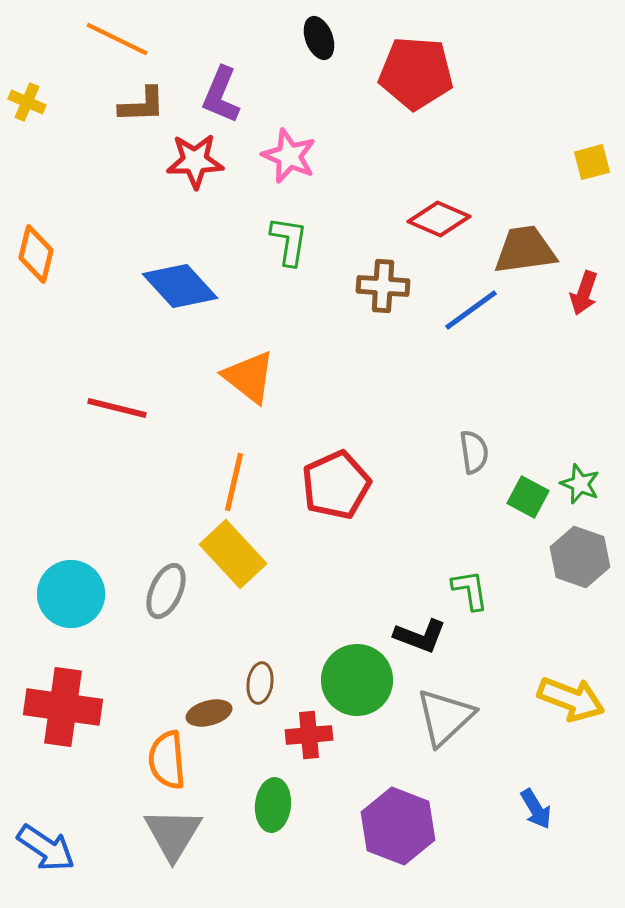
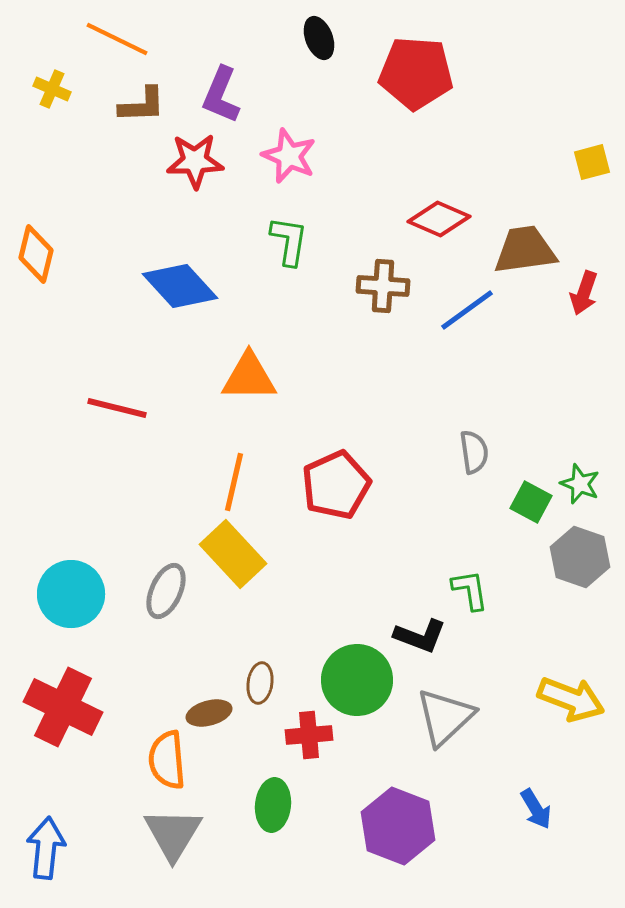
yellow cross at (27, 102): moved 25 px right, 13 px up
blue line at (471, 310): moved 4 px left
orange triangle at (249, 377): rotated 38 degrees counterclockwise
green square at (528, 497): moved 3 px right, 5 px down
red cross at (63, 707): rotated 18 degrees clockwise
blue arrow at (46, 848): rotated 118 degrees counterclockwise
